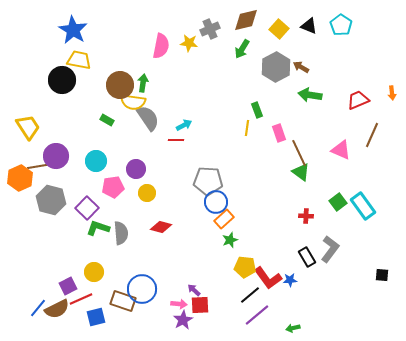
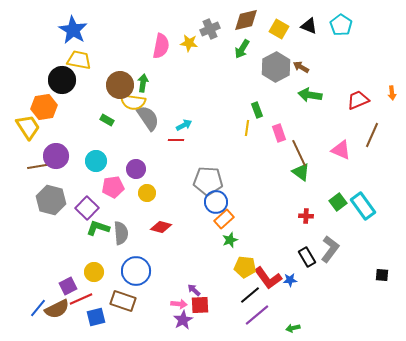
yellow square at (279, 29): rotated 12 degrees counterclockwise
orange hexagon at (20, 178): moved 24 px right, 71 px up; rotated 15 degrees clockwise
blue circle at (142, 289): moved 6 px left, 18 px up
